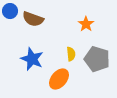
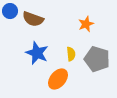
orange star: rotated 14 degrees clockwise
blue star: moved 5 px right, 6 px up
orange ellipse: moved 1 px left
